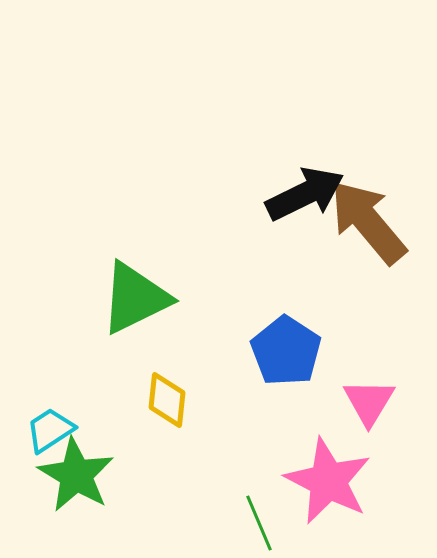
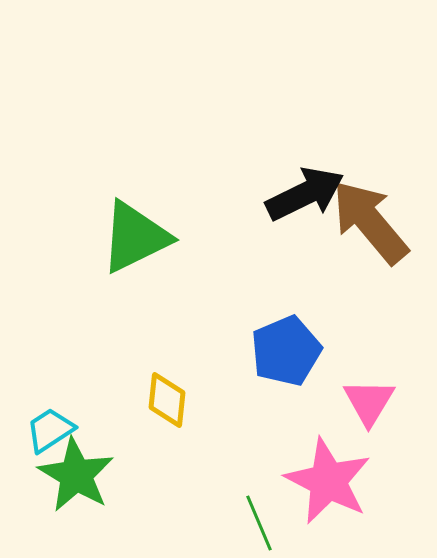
brown arrow: moved 2 px right
green triangle: moved 61 px up
blue pentagon: rotated 16 degrees clockwise
